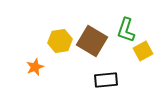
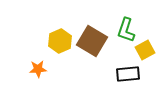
yellow hexagon: rotated 15 degrees counterclockwise
yellow square: moved 2 px right, 1 px up
orange star: moved 3 px right, 2 px down; rotated 18 degrees clockwise
black rectangle: moved 22 px right, 6 px up
